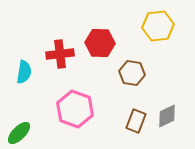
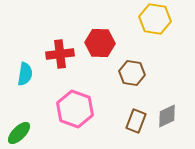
yellow hexagon: moved 3 px left, 7 px up; rotated 16 degrees clockwise
cyan semicircle: moved 1 px right, 2 px down
